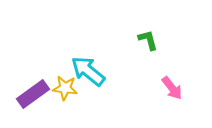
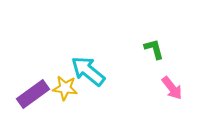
green L-shape: moved 6 px right, 9 px down
